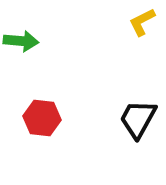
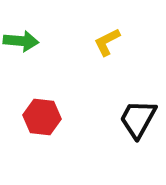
yellow L-shape: moved 35 px left, 20 px down
red hexagon: moved 1 px up
